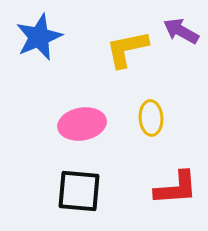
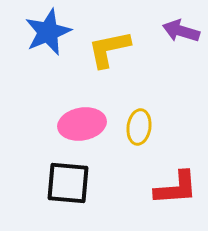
purple arrow: rotated 12 degrees counterclockwise
blue star: moved 9 px right, 5 px up
yellow L-shape: moved 18 px left
yellow ellipse: moved 12 px left, 9 px down; rotated 12 degrees clockwise
black square: moved 11 px left, 8 px up
